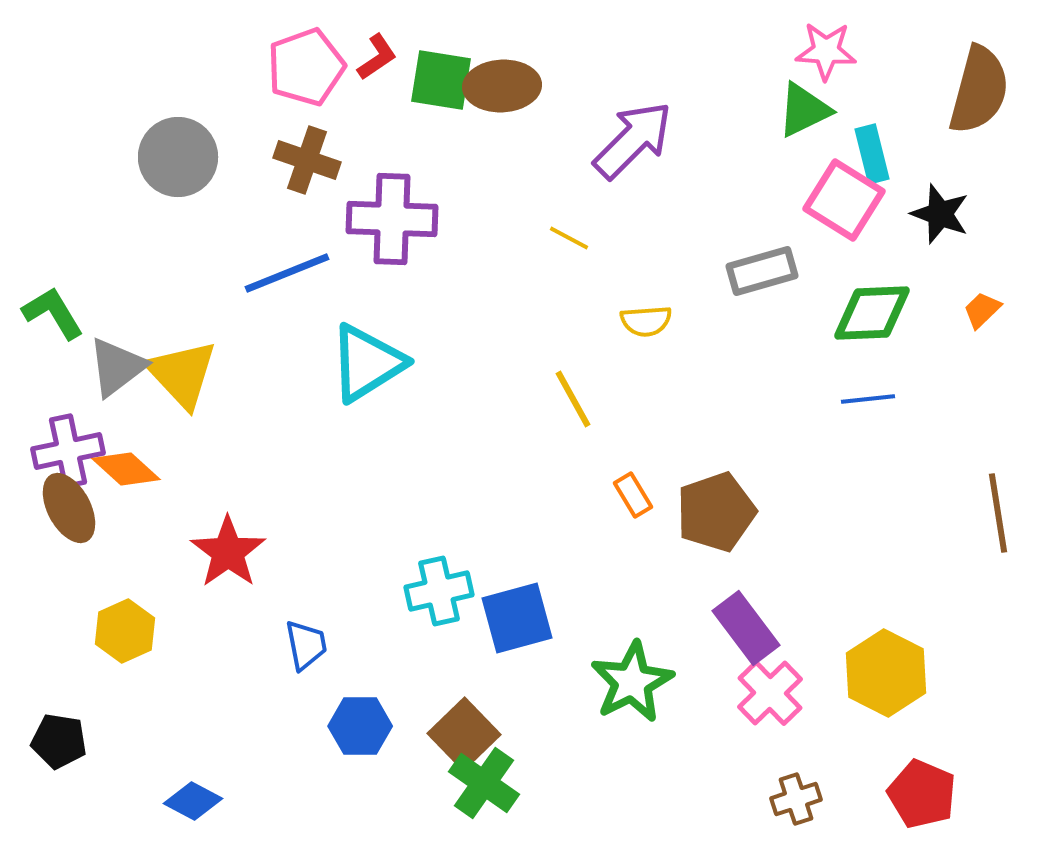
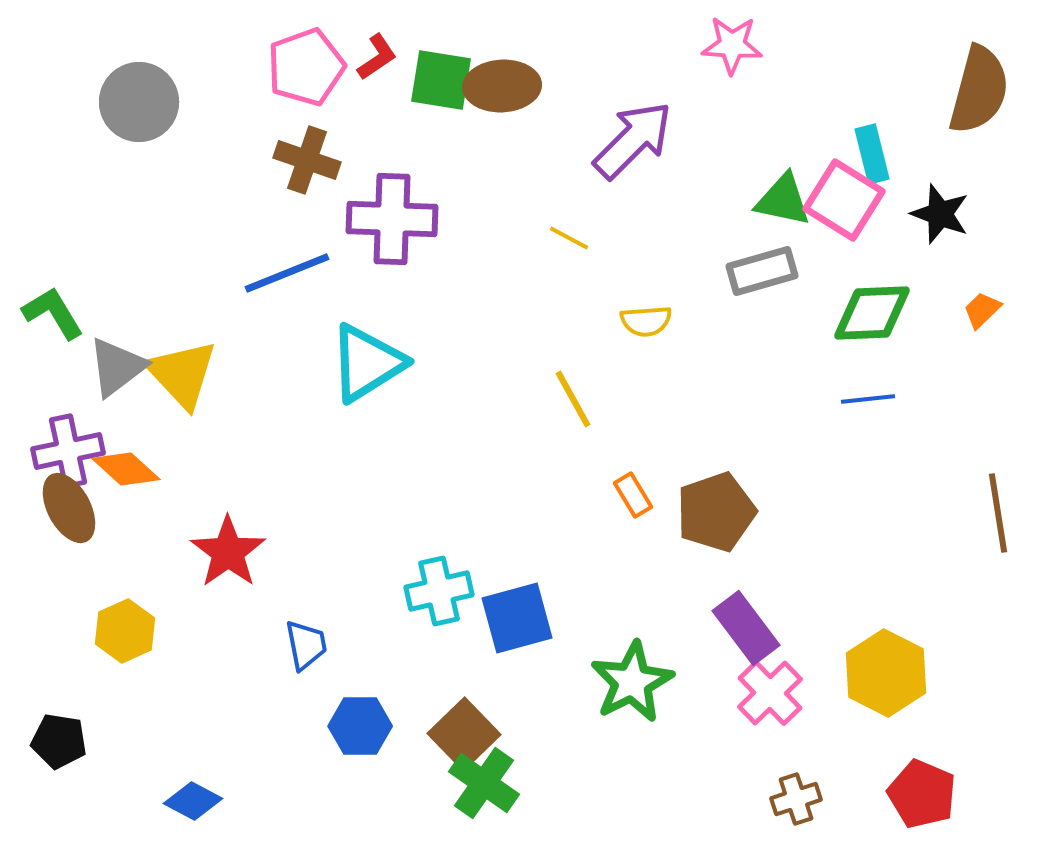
pink star at (826, 51): moved 94 px left, 6 px up
green triangle at (804, 110): moved 21 px left, 90 px down; rotated 38 degrees clockwise
gray circle at (178, 157): moved 39 px left, 55 px up
